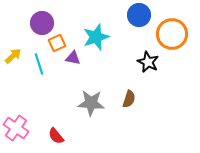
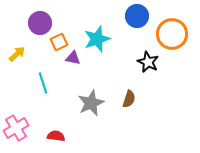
blue circle: moved 2 px left, 1 px down
purple circle: moved 2 px left
cyan star: moved 1 px right, 2 px down
orange square: moved 2 px right, 1 px up
yellow arrow: moved 4 px right, 2 px up
cyan line: moved 4 px right, 19 px down
gray star: rotated 28 degrees counterclockwise
pink cross: rotated 25 degrees clockwise
red semicircle: rotated 138 degrees clockwise
